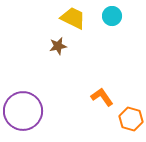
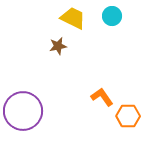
orange hexagon: moved 3 px left, 3 px up; rotated 15 degrees counterclockwise
